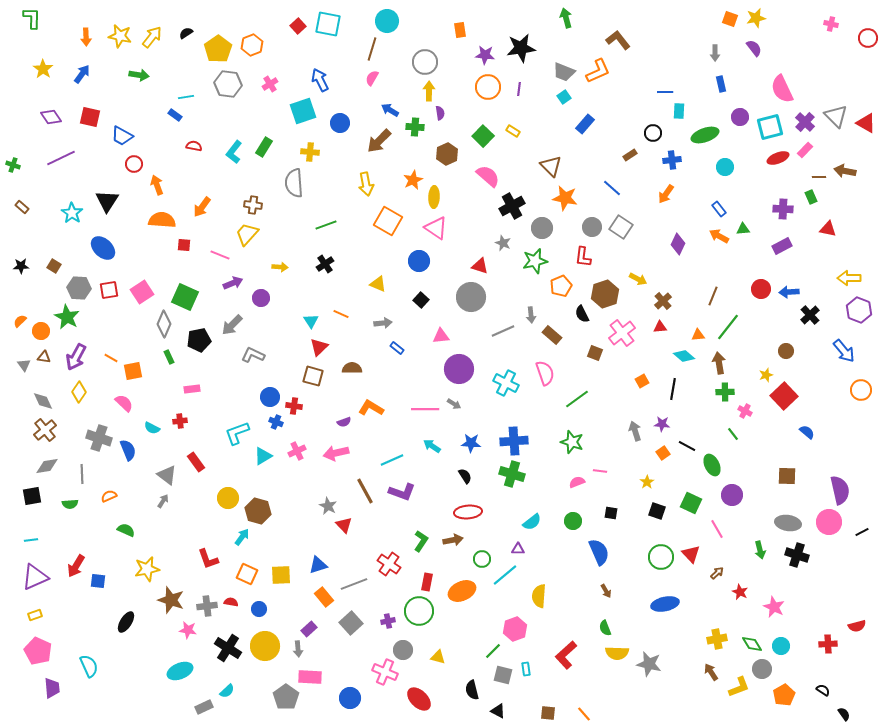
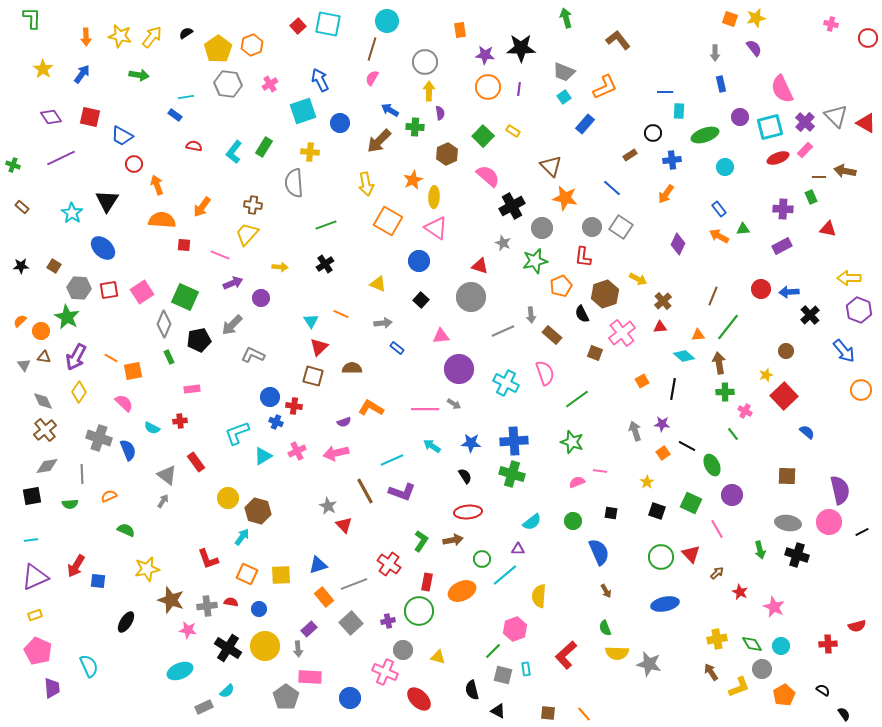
black star at (521, 48): rotated 8 degrees clockwise
orange L-shape at (598, 71): moved 7 px right, 16 px down
